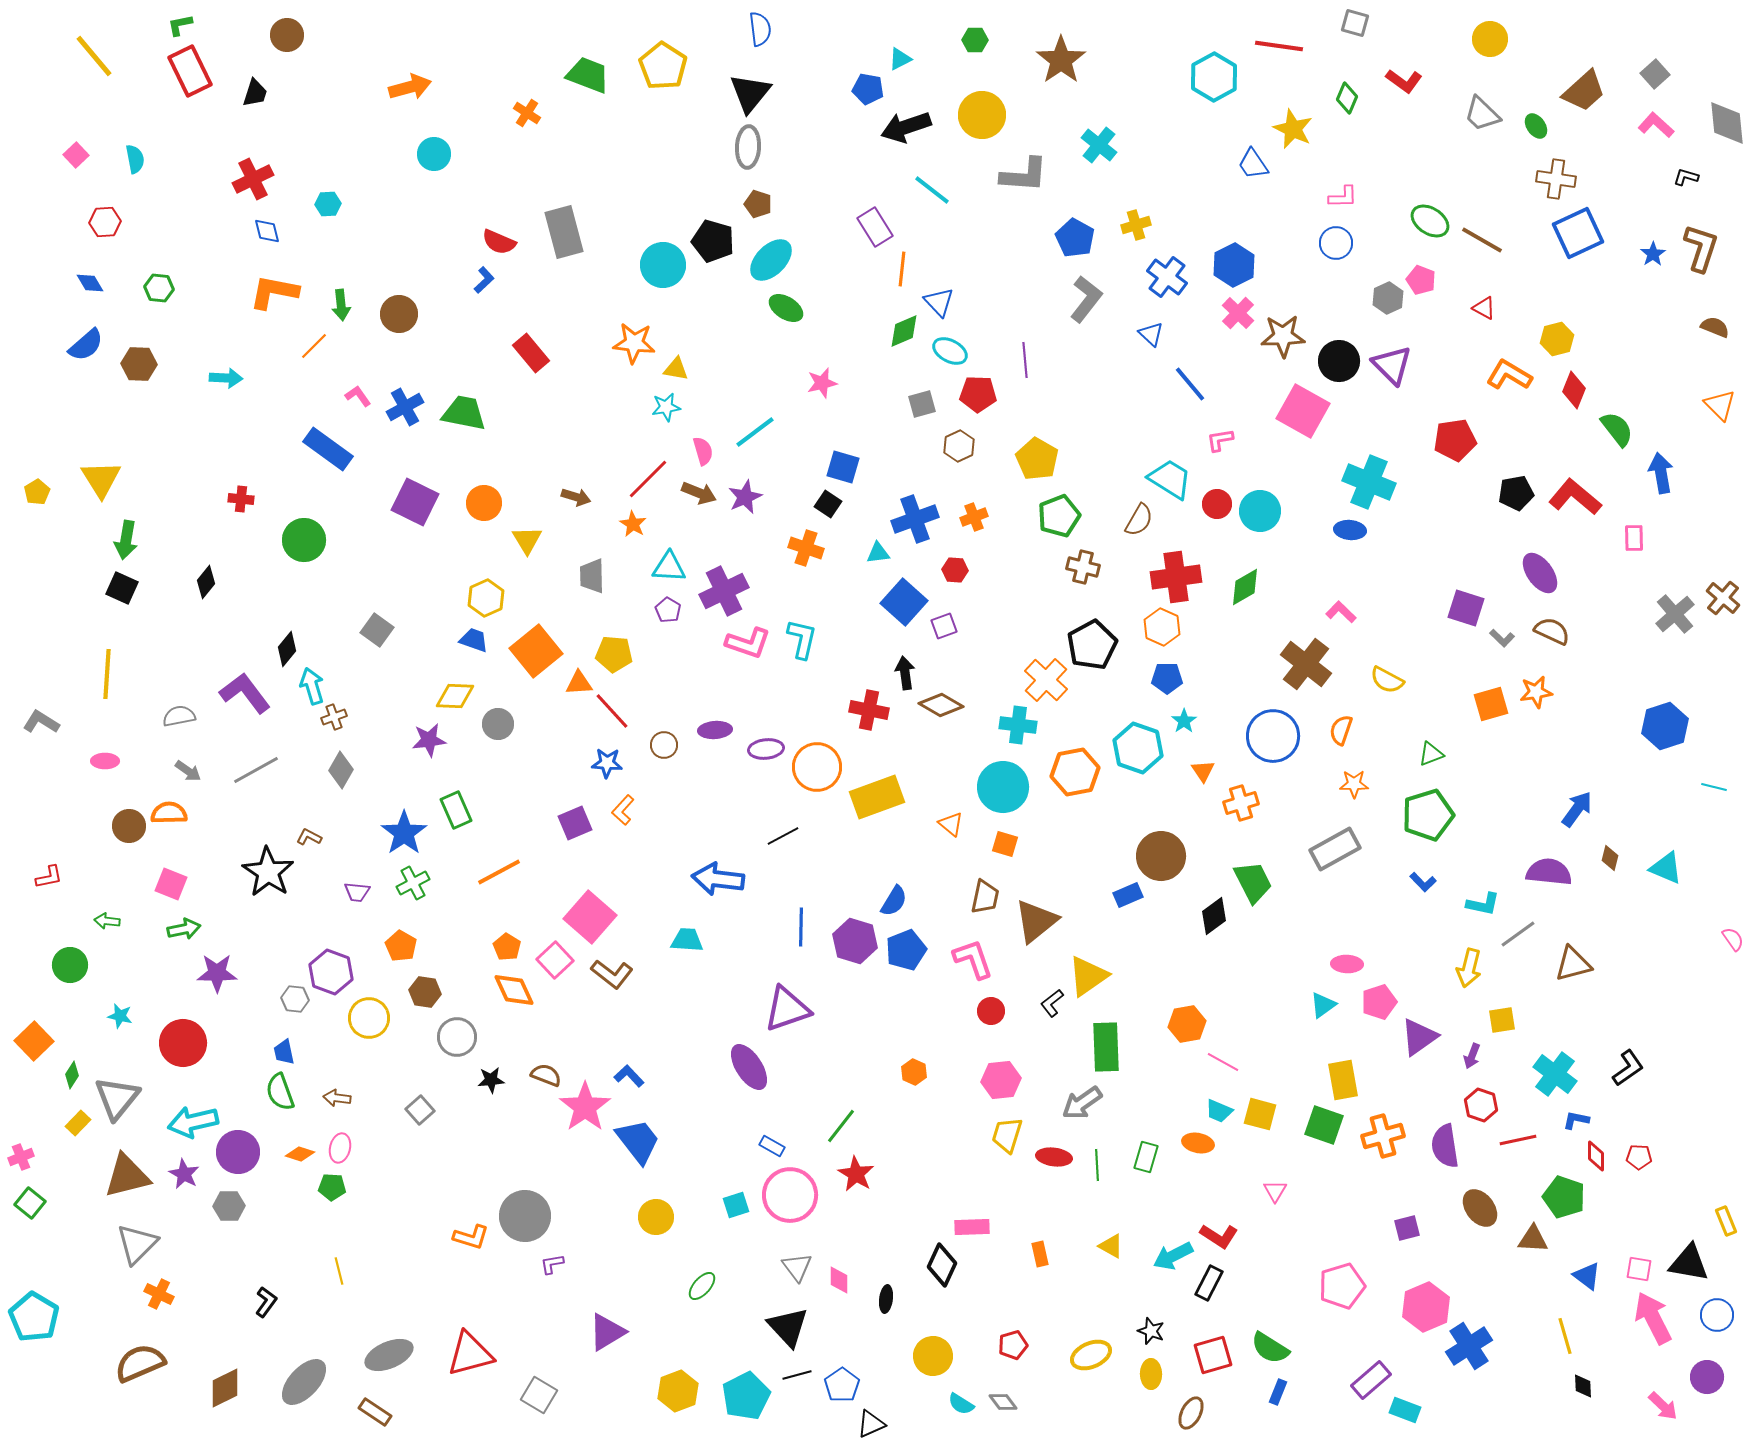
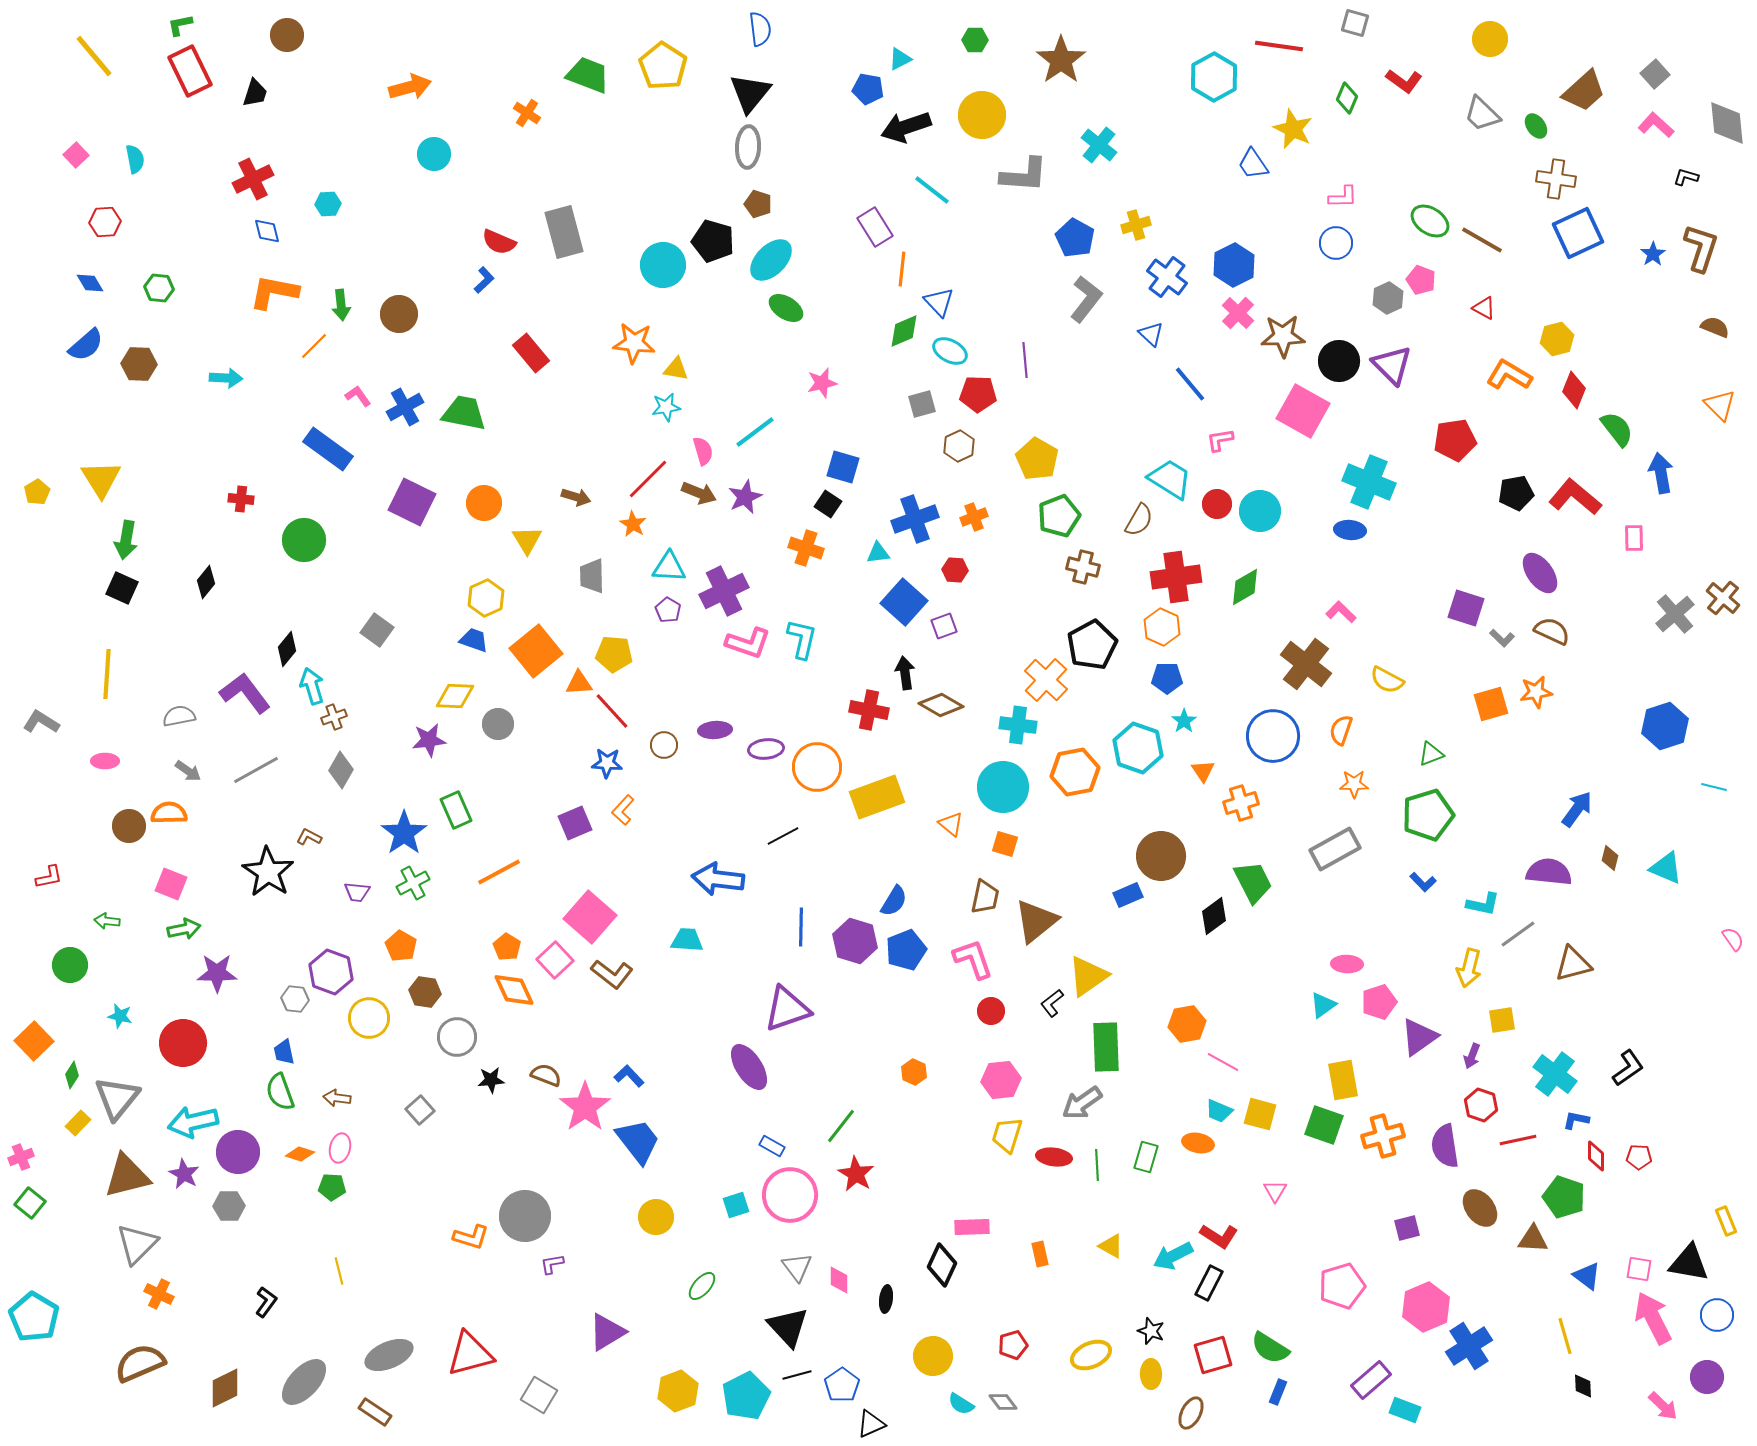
purple square at (415, 502): moved 3 px left
